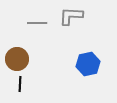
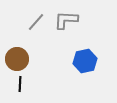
gray L-shape: moved 5 px left, 4 px down
gray line: moved 1 px left, 1 px up; rotated 48 degrees counterclockwise
blue hexagon: moved 3 px left, 3 px up
